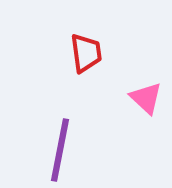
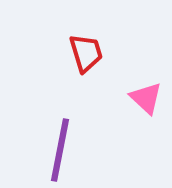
red trapezoid: rotated 9 degrees counterclockwise
